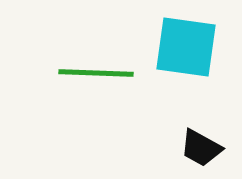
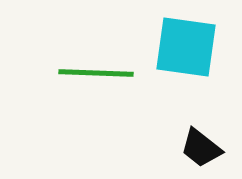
black trapezoid: rotated 9 degrees clockwise
